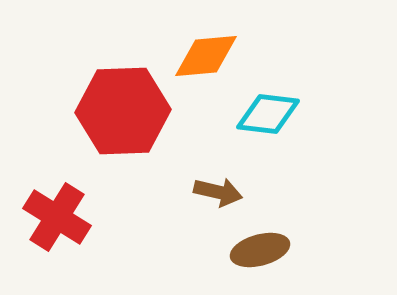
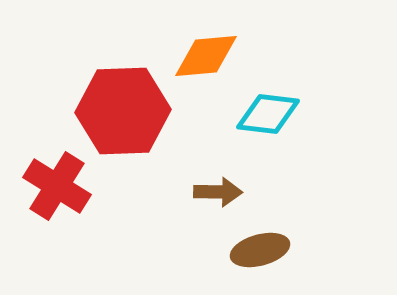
brown arrow: rotated 12 degrees counterclockwise
red cross: moved 31 px up
